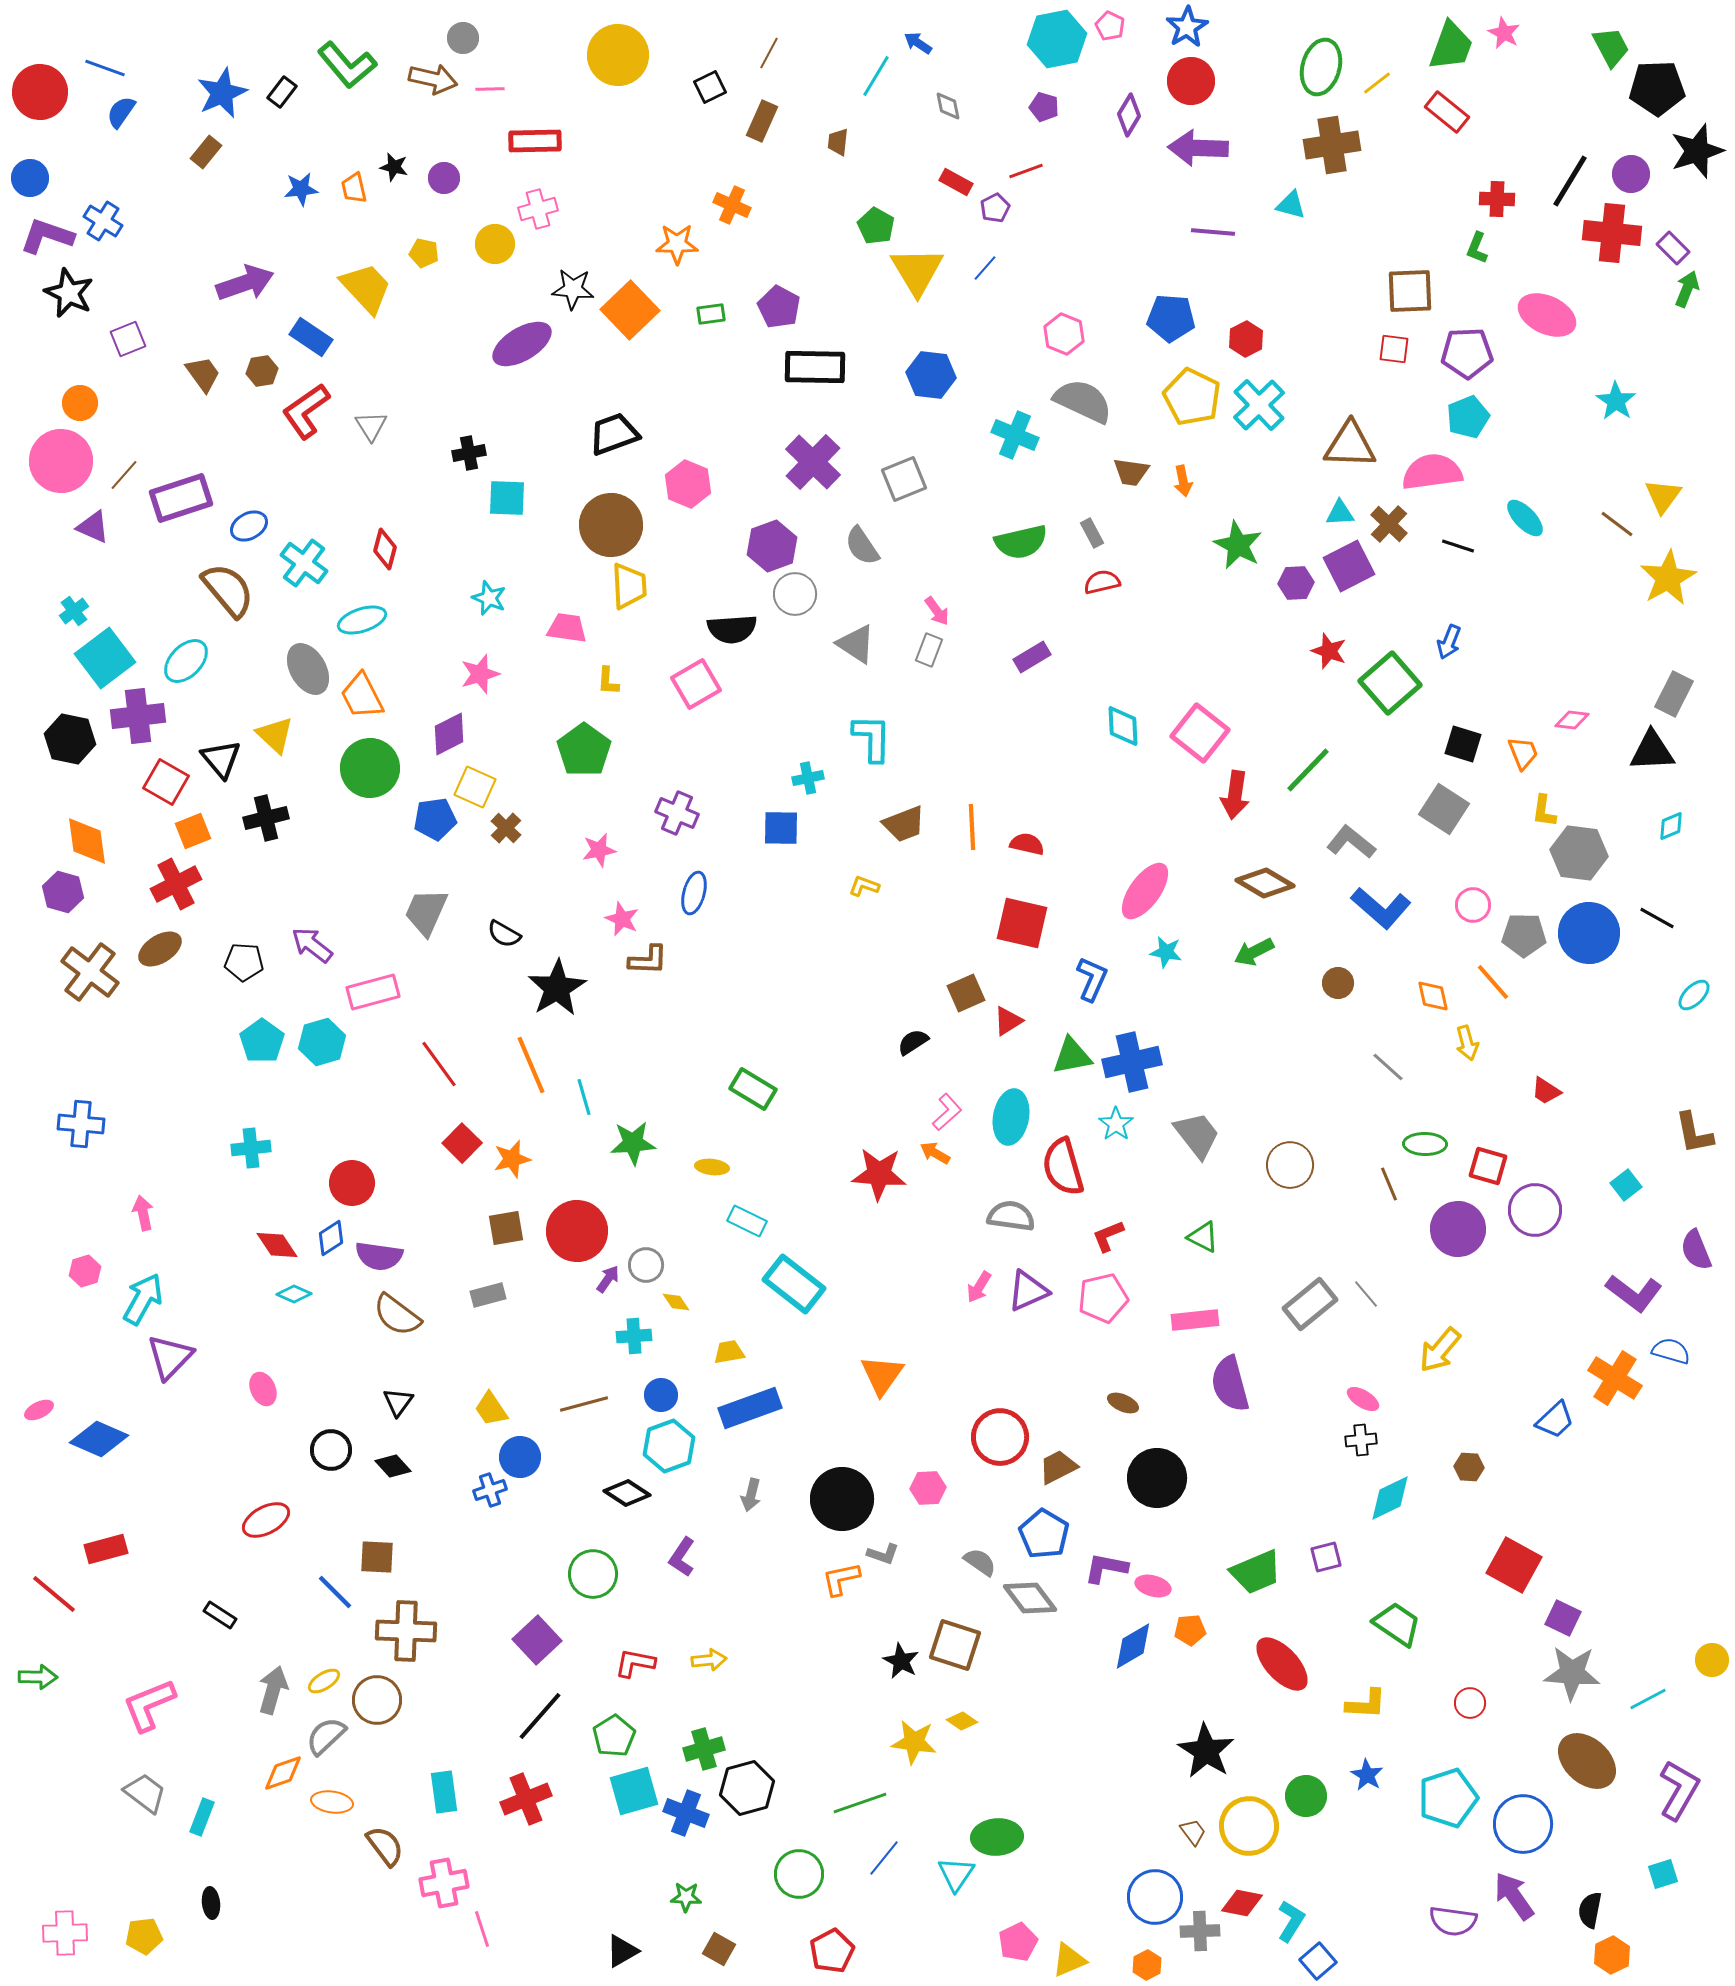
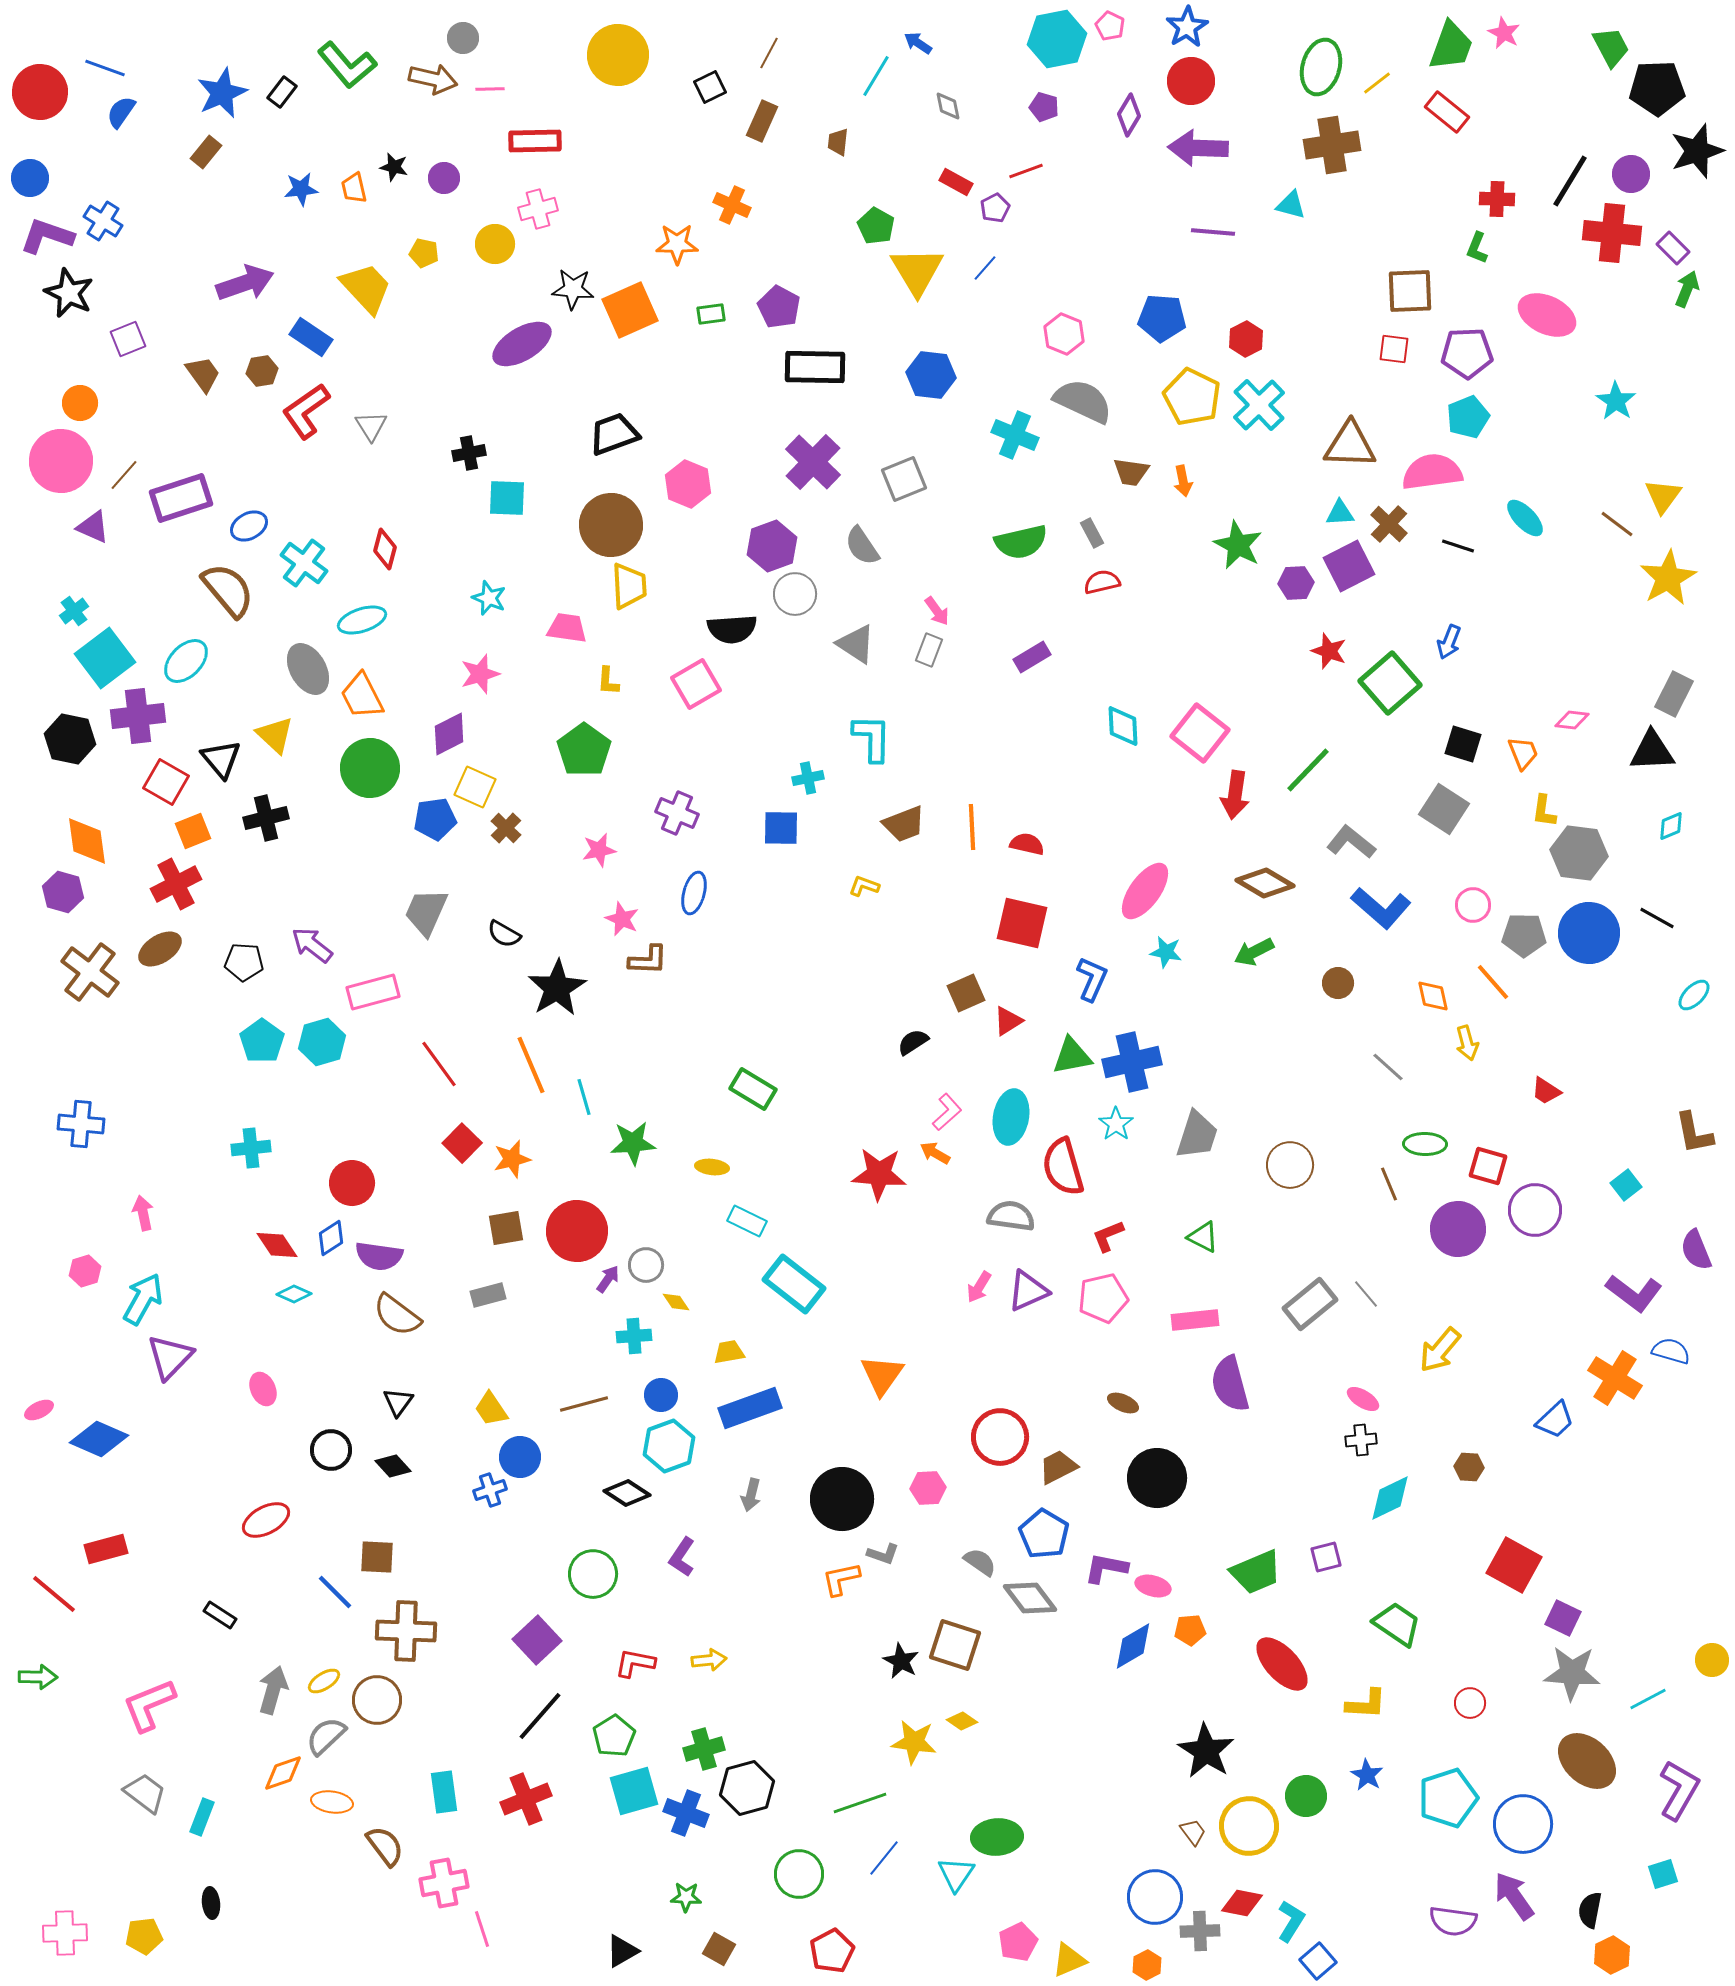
orange square at (630, 310): rotated 20 degrees clockwise
blue pentagon at (1171, 318): moved 9 px left
gray trapezoid at (1197, 1135): rotated 56 degrees clockwise
